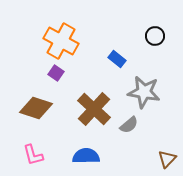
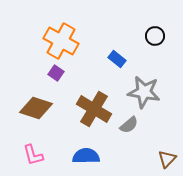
brown cross: rotated 12 degrees counterclockwise
